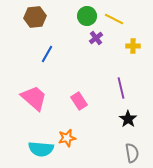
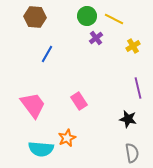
brown hexagon: rotated 10 degrees clockwise
yellow cross: rotated 32 degrees counterclockwise
purple line: moved 17 px right
pink trapezoid: moved 1 px left, 7 px down; rotated 12 degrees clockwise
black star: rotated 24 degrees counterclockwise
orange star: rotated 12 degrees counterclockwise
